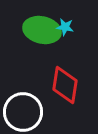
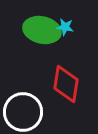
red diamond: moved 1 px right, 1 px up
